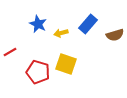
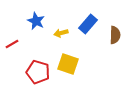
blue star: moved 2 px left, 3 px up
brown semicircle: rotated 72 degrees counterclockwise
red line: moved 2 px right, 8 px up
yellow square: moved 2 px right
